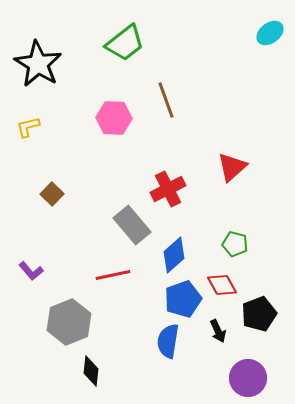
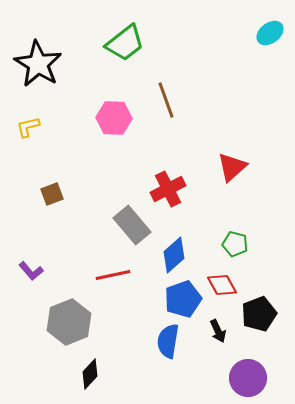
brown square: rotated 25 degrees clockwise
black diamond: moved 1 px left, 3 px down; rotated 36 degrees clockwise
